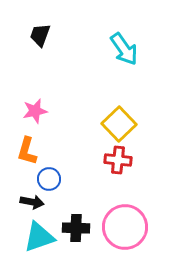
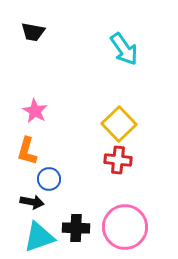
black trapezoid: moved 7 px left, 3 px up; rotated 100 degrees counterclockwise
pink star: rotated 30 degrees counterclockwise
